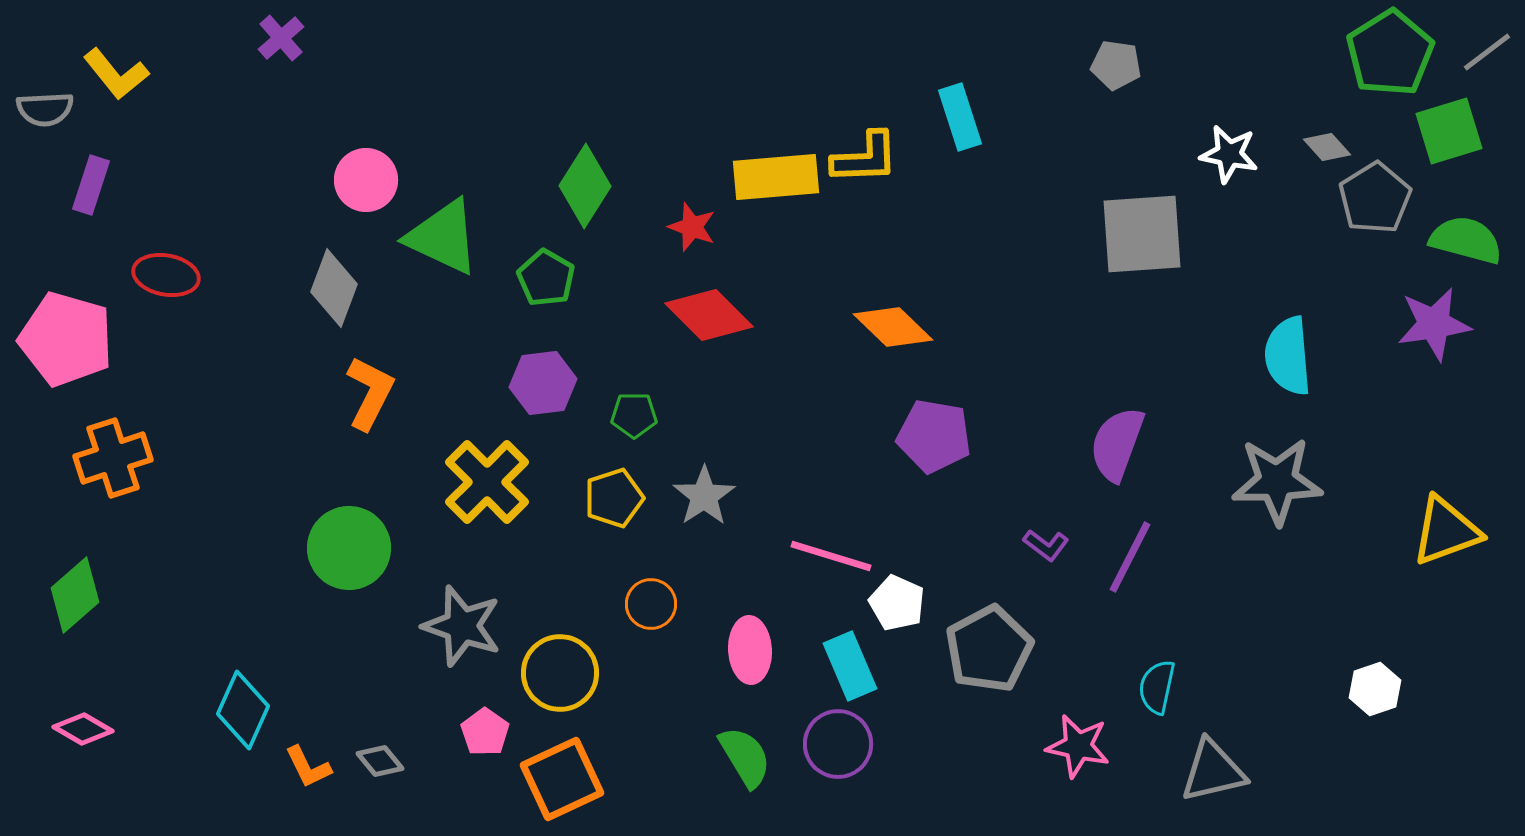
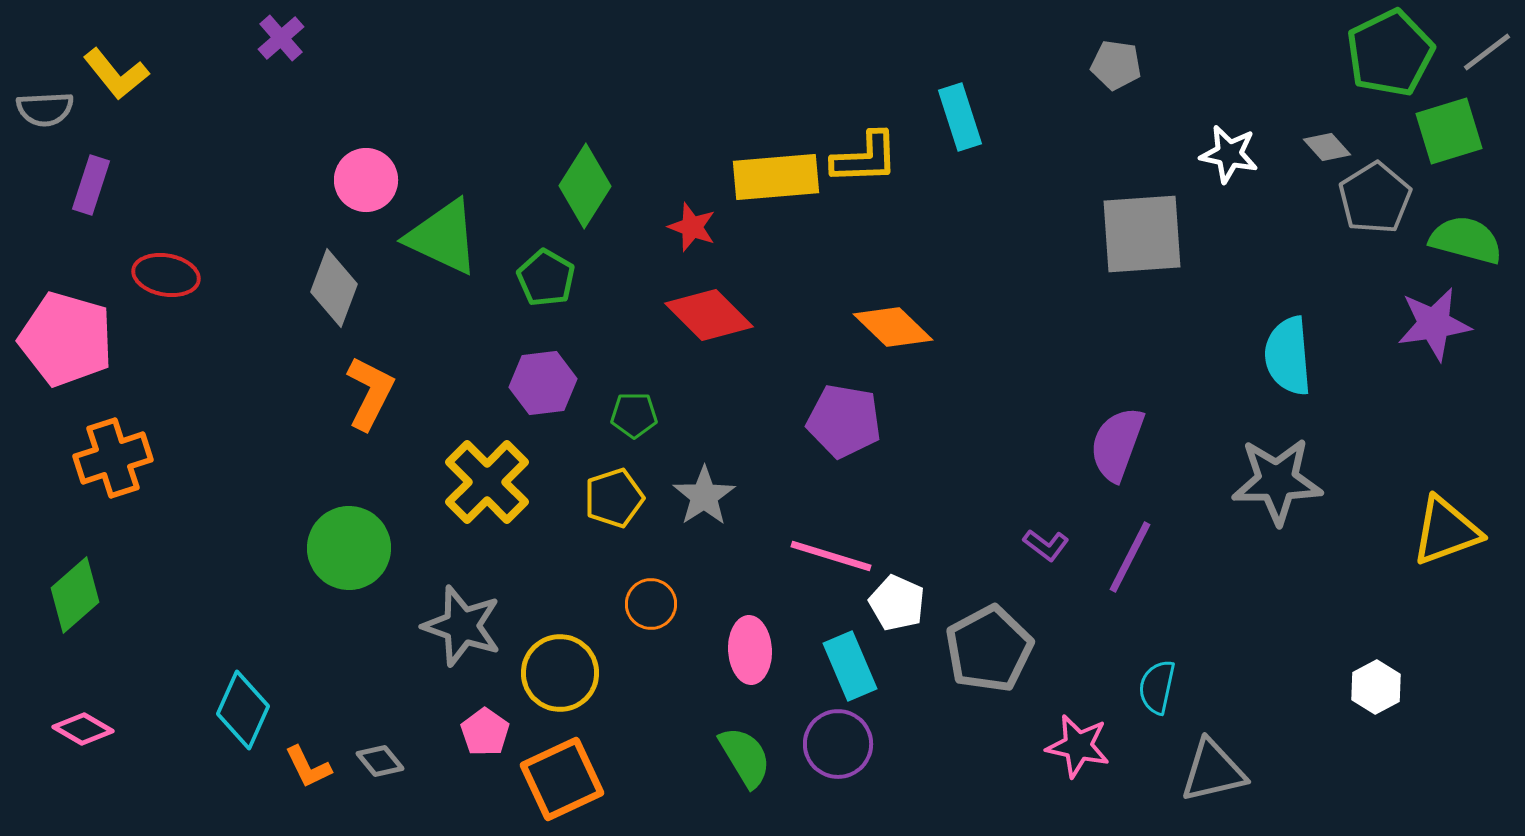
green pentagon at (1390, 53): rotated 6 degrees clockwise
purple pentagon at (934, 436): moved 90 px left, 15 px up
white hexagon at (1375, 689): moved 1 px right, 2 px up; rotated 9 degrees counterclockwise
